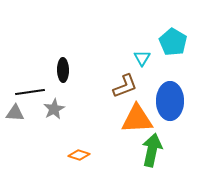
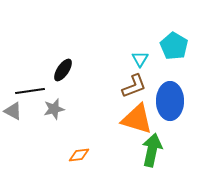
cyan pentagon: moved 1 px right, 4 px down
cyan triangle: moved 2 px left, 1 px down
black ellipse: rotated 35 degrees clockwise
brown L-shape: moved 9 px right
black line: moved 1 px up
gray star: rotated 15 degrees clockwise
gray triangle: moved 2 px left, 2 px up; rotated 24 degrees clockwise
orange triangle: rotated 20 degrees clockwise
orange diamond: rotated 25 degrees counterclockwise
